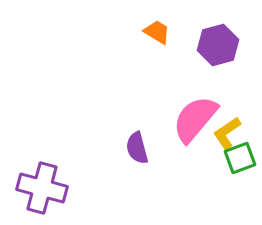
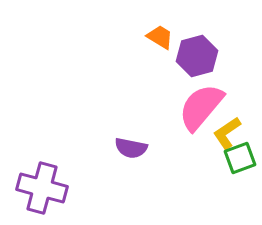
orange trapezoid: moved 3 px right, 5 px down
purple hexagon: moved 21 px left, 11 px down
pink semicircle: moved 6 px right, 12 px up
purple semicircle: moved 6 px left; rotated 64 degrees counterclockwise
